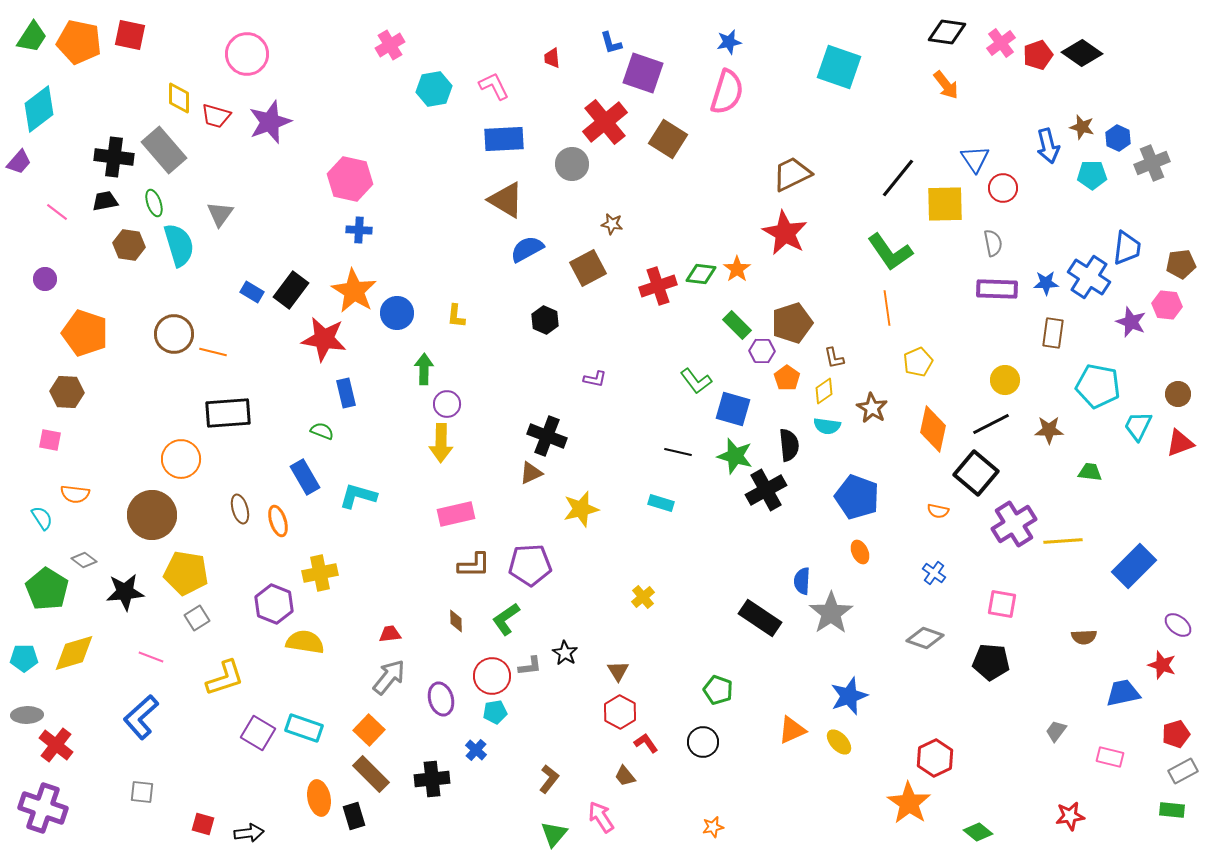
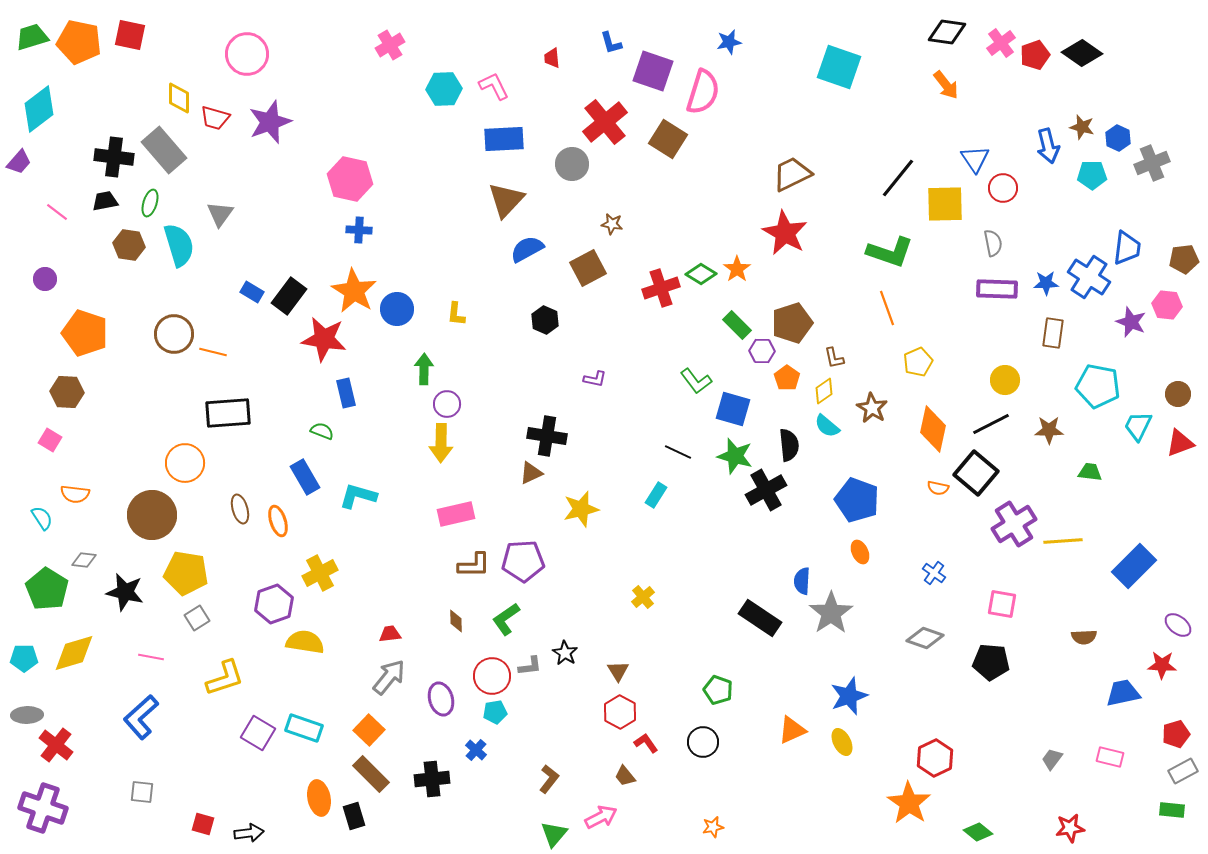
green trapezoid at (32, 37): rotated 140 degrees counterclockwise
red pentagon at (1038, 55): moved 3 px left
purple square at (643, 73): moved 10 px right, 2 px up
cyan hexagon at (434, 89): moved 10 px right; rotated 8 degrees clockwise
pink semicircle at (727, 92): moved 24 px left
red trapezoid at (216, 116): moved 1 px left, 2 px down
brown triangle at (506, 200): rotated 42 degrees clockwise
green ellipse at (154, 203): moved 4 px left; rotated 36 degrees clockwise
green L-shape at (890, 252): rotated 36 degrees counterclockwise
brown pentagon at (1181, 264): moved 3 px right, 5 px up
green diamond at (701, 274): rotated 24 degrees clockwise
red cross at (658, 286): moved 3 px right, 2 px down
black rectangle at (291, 290): moved 2 px left, 6 px down
orange line at (887, 308): rotated 12 degrees counterclockwise
blue circle at (397, 313): moved 4 px up
yellow L-shape at (456, 316): moved 2 px up
cyan semicircle at (827, 426): rotated 32 degrees clockwise
black cross at (547, 436): rotated 12 degrees counterclockwise
pink square at (50, 440): rotated 20 degrees clockwise
black line at (678, 452): rotated 12 degrees clockwise
orange circle at (181, 459): moved 4 px right, 4 px down
blue pentagon at (857, 497): moved 3 px down
cyan rectangle at (661, 503): moved 5 px left, 8 px up; rotated 75 degrees counterclockwise
orange semicircle at (938, 511): moved 23 px up
gray diamond at (84, 560): rotated 30 degrees counterclockwise
purple pentagon at (530, 565): moved 7 px left, 4 px up
yellow cross at (320, 573): rotated 16 degrees counterclockwise
black star at (125, 592): rotated 18 degrees clockwise
purple hexagon at (274, 604): rotated 18 degrees clockwise
pink line at (151, 657): rotated 10 degrees counterclockwise
red star at (1162, 665): rotated 16 degrees counterclockwise
gray trapezoid at (1056, 731): moved 4 px left, 28 px down
yellow ellipse at (839, 742): moved 3 px right; rotated 16 degrees clockwise
red star at (1070, 816): moved 12 px down
pink arrow at (601, 817): rotated 96 degrees clockwise
